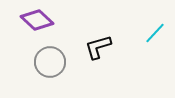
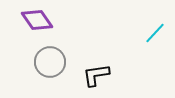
purple diamond: rotated 12 degrees clockwise
black L-shape: moved 2 px left, 28 px down; rotated 8 degrees clockwise
